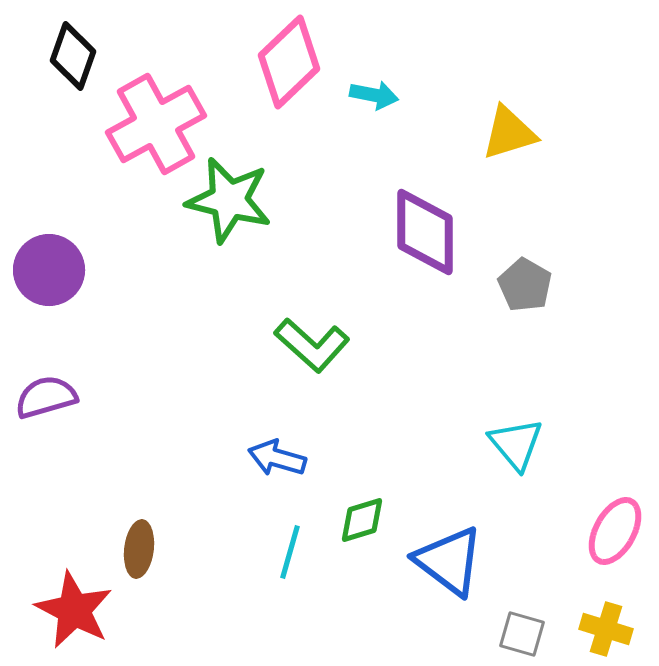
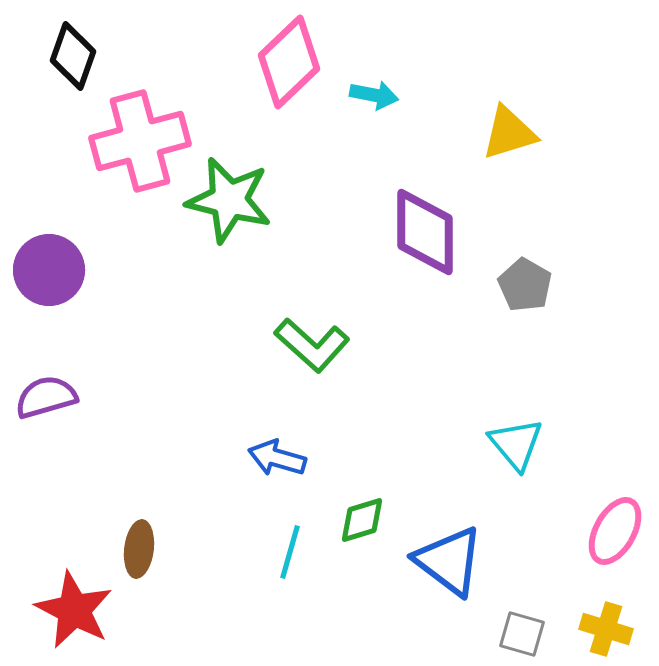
pink cross: moved 16 px left, 17 px down; rotated 14 degrees clockwise
